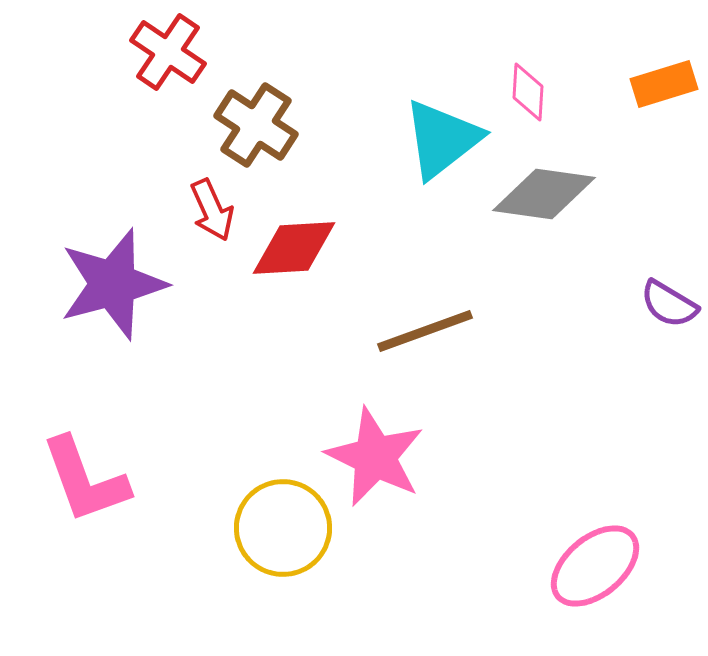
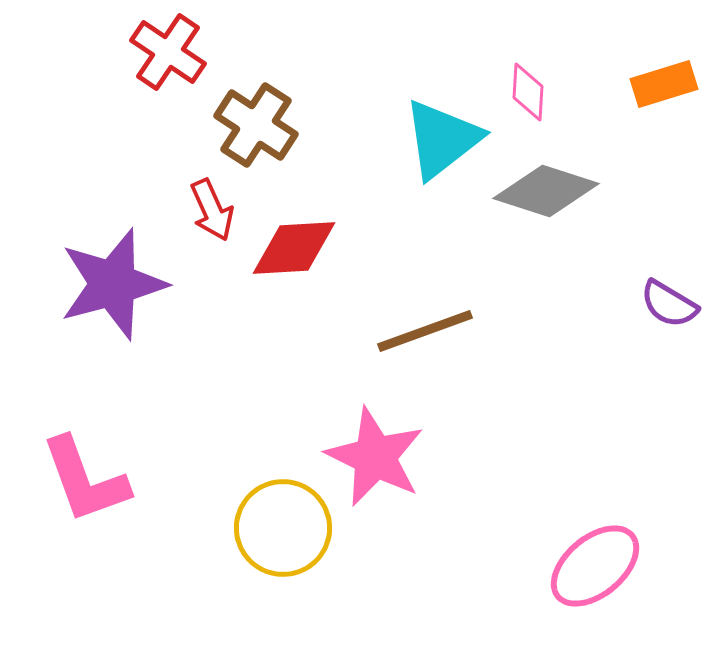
gray diamond: moved 2 px right, 3 px up; rotated 10 degrees clockwise
